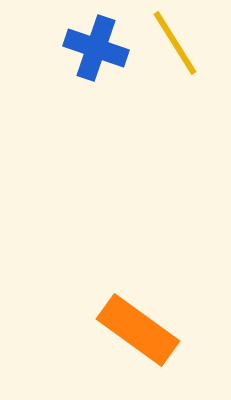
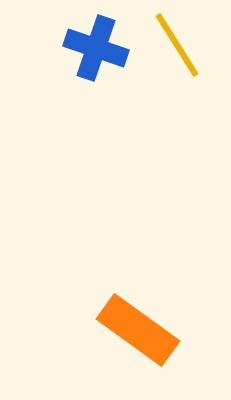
yellow line: moved 2 px right, 2 px down
